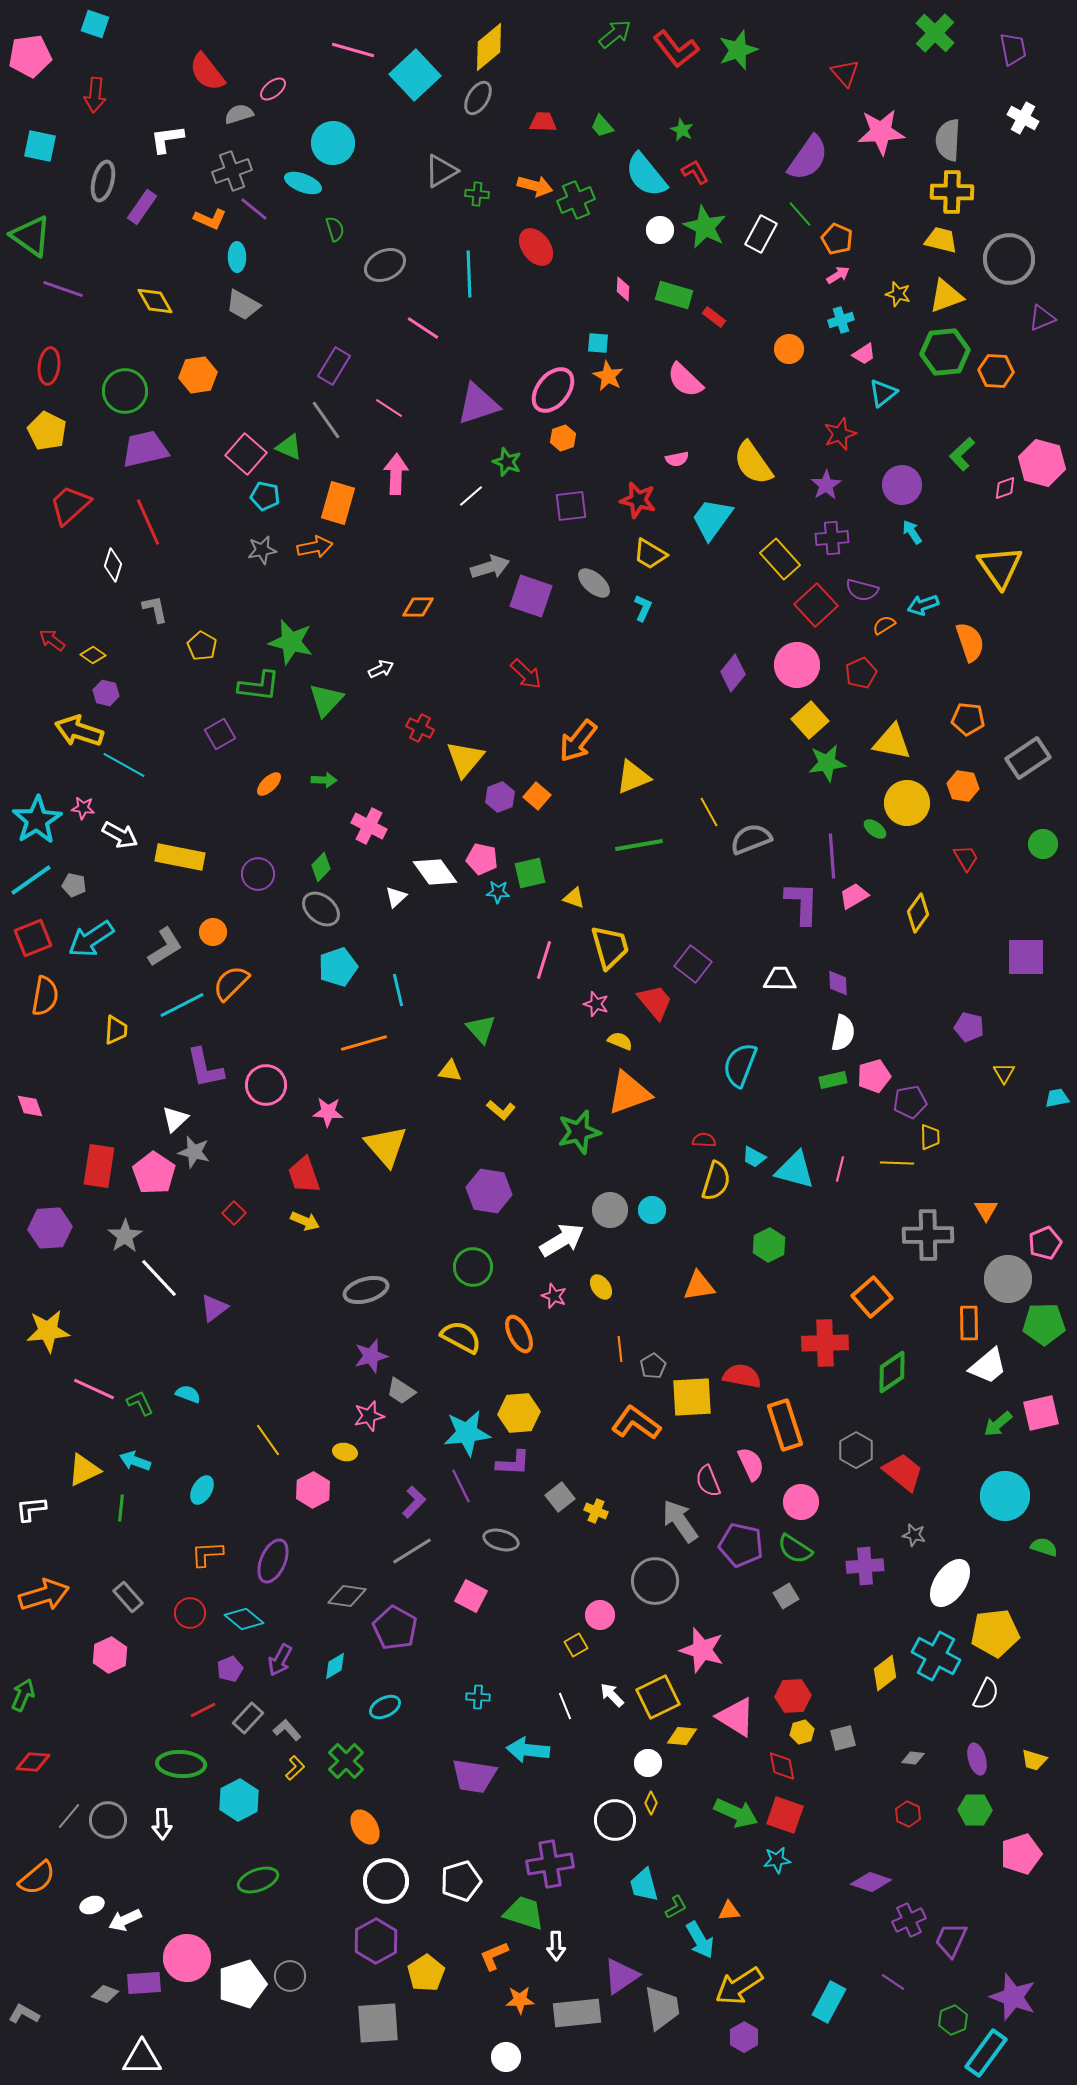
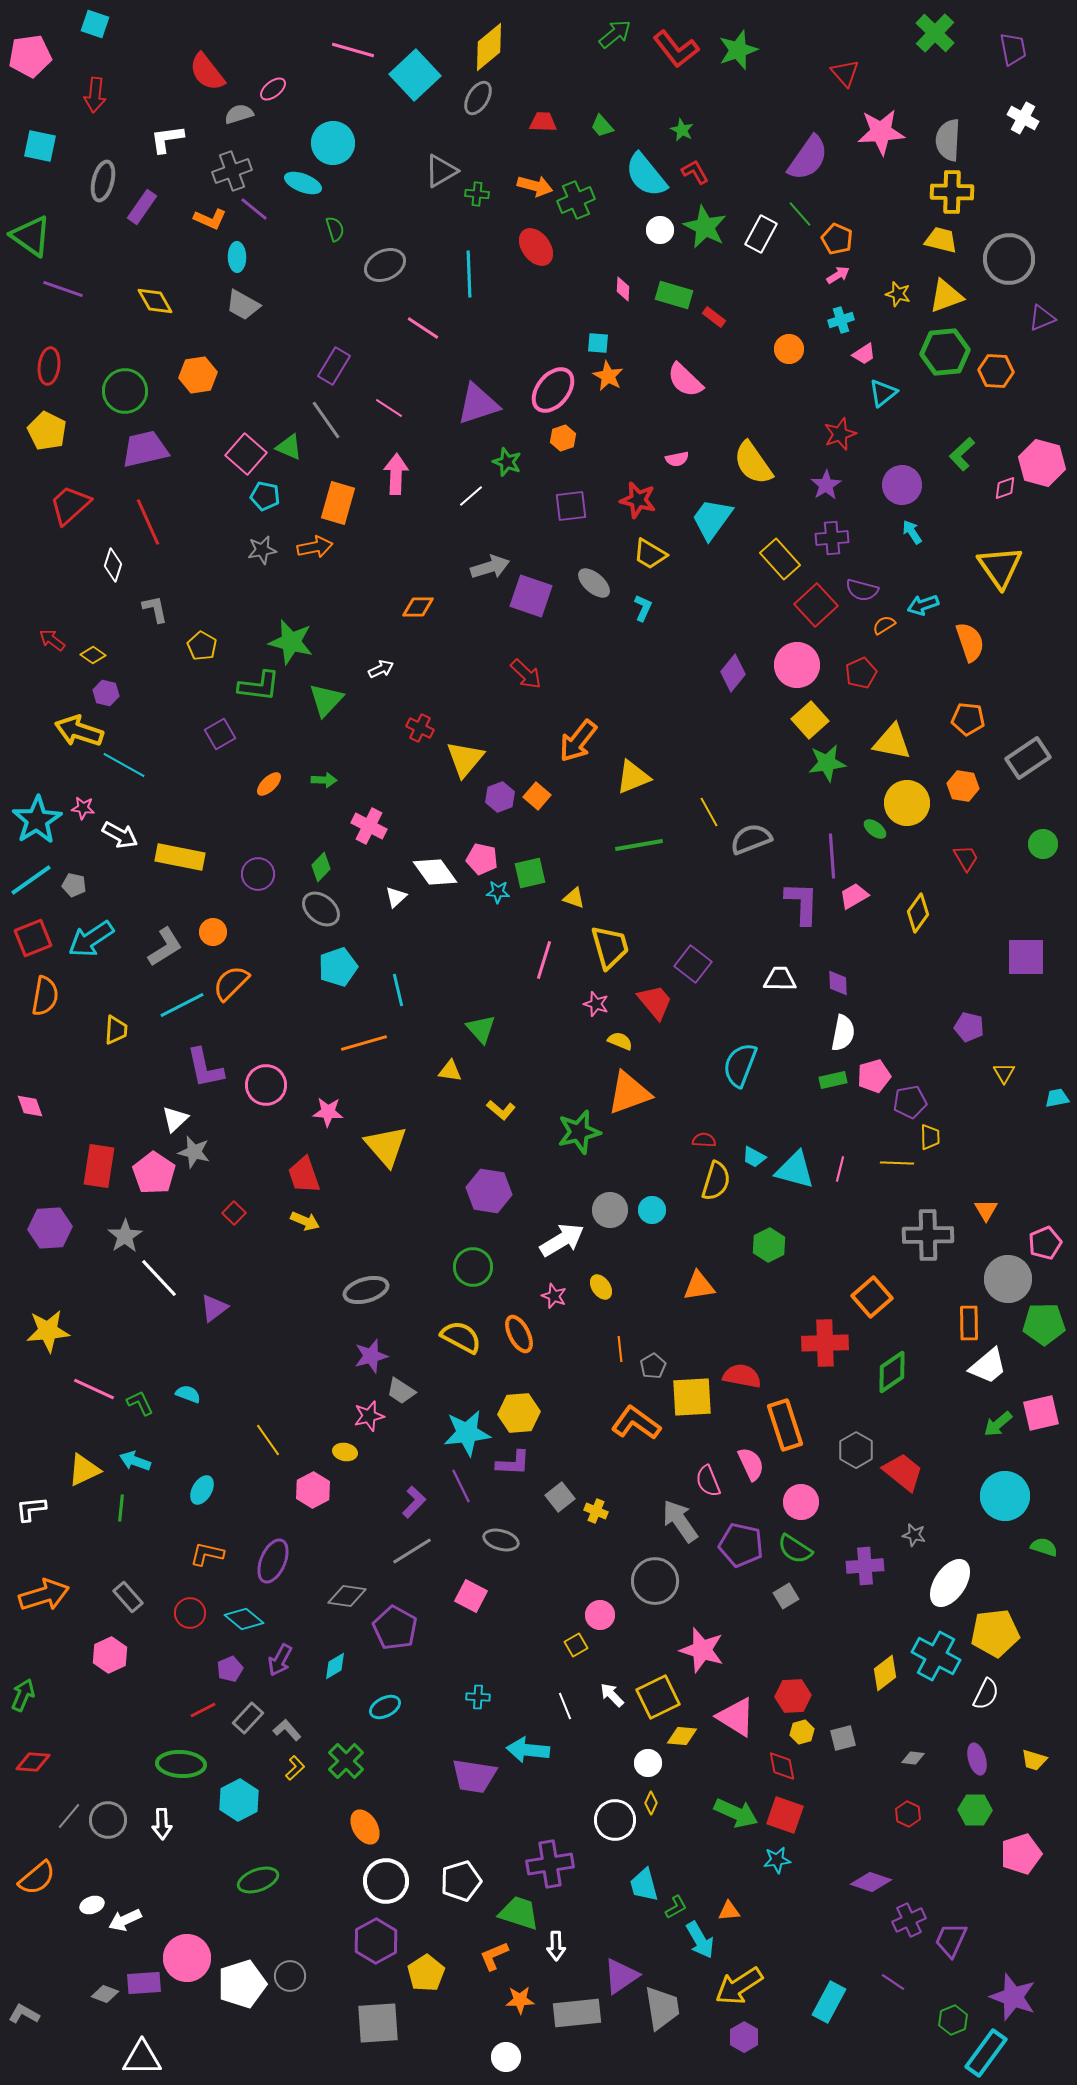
orange L-shape at (207, 1554): rotated 16 degrees clockwise
green trapezoid at (524, 1913): moved 5 px left
